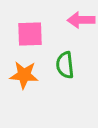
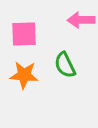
pink square: moved 6 px left
green semicircle: rotated 20 degrees counterclockwise
